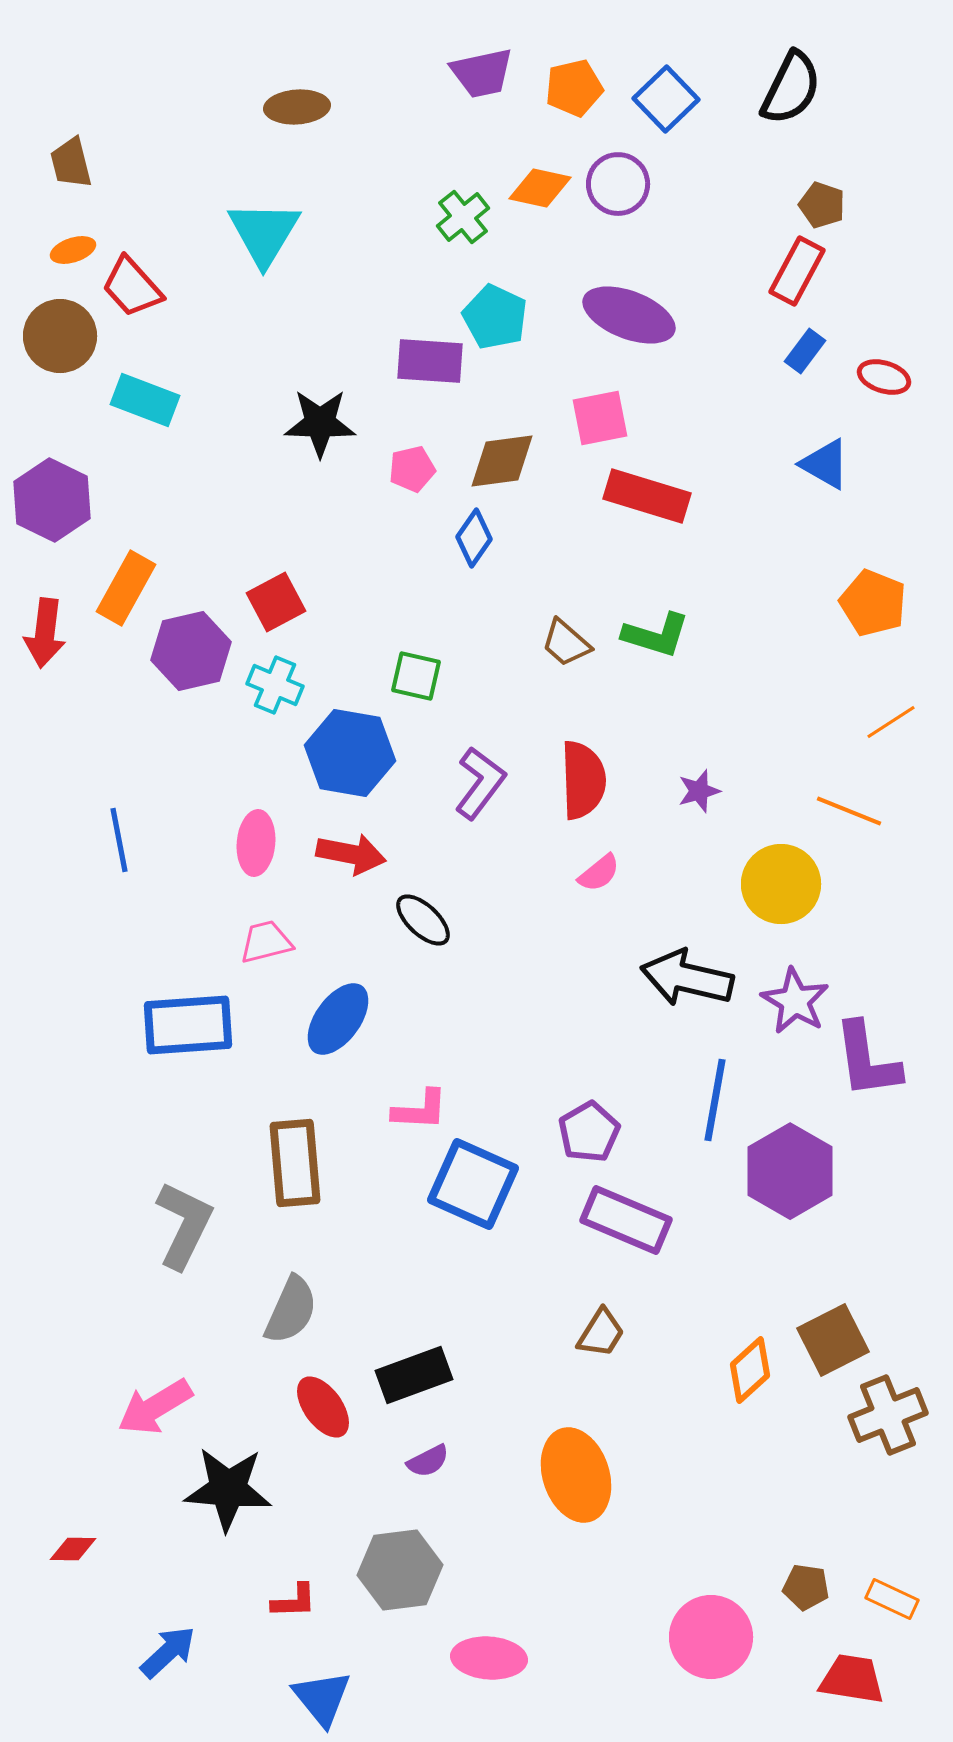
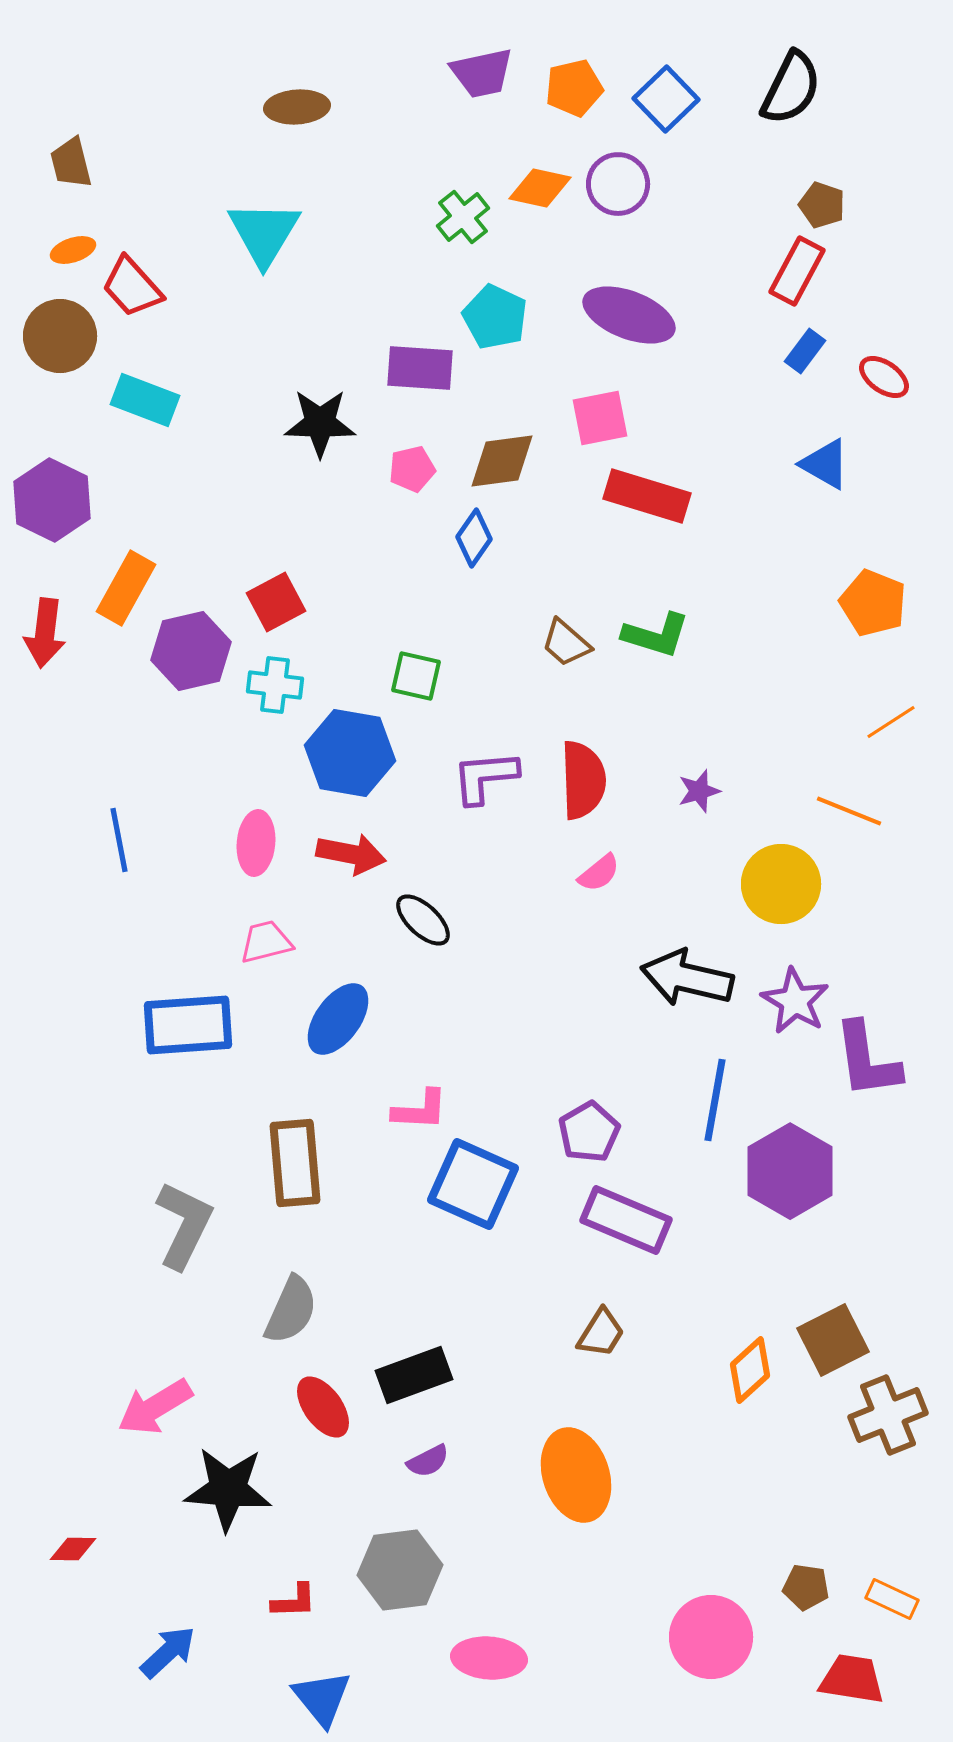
purple rectangle at (430, 361): moved 10 px left, 7 px down
red ellipse at (884, 377): rotated 18 degrees clockwise
cyan cross at (275, 685): rotated 16 degrees counterclockwise
purple L-shape at (480, 783): moved 5 px right, 6 px up; rotated 132 degrees counterclockwise
